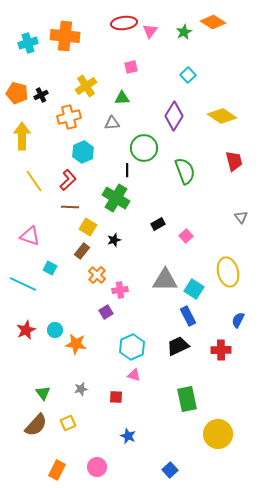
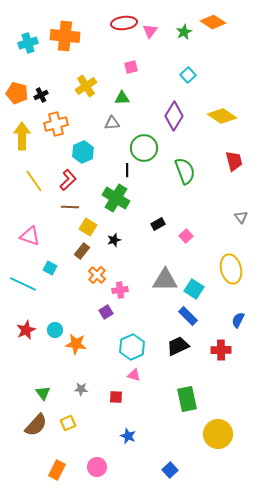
orange cross at (69, 117): moved 13 px left, 7 px down
yellow ellipse at (228, 272): moved 3 px right, 3 px up
blue rectangle at (188, 316): rotated 18 degrees counterclockwise
gray star at (81, 389): rotated 16 degrees clockwise
